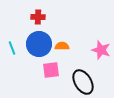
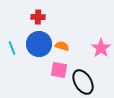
orange semicircle: rotated 16 degrees clockwise
pink star: moved 2 px up; rotated 18 degrees clockwise
pink square: moved 8 px right; rotated 18 degrees clockwise
